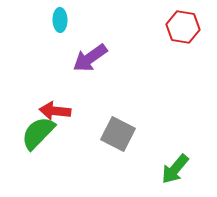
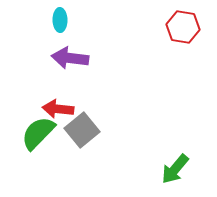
purple arrow: moved 20 px left; rotated 42 degrees clockwise
red arrow: moved 3 px right, 2 px up
gray square: moved 36 px left, 4 px up; rotated 24 degrees clockwise
